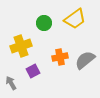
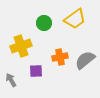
purple square: moved 3 px right; rotated 24 degrees clockwise
gray arrow: moved 3 px up
